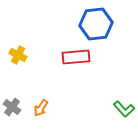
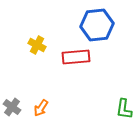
blue hexagon: moved 1 px right, 1 px down
yellow cross: moved 19 px right, 10 px up
green L-shape: rotated 50 degrees clockwise
